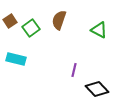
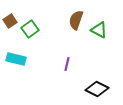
brown semicircle: moved 17 px right
green square: moved 1 px left, 1 px down
purple line: moved 7 px left, 6 px up
black diamond: rotated 20 degrees counterclockwise
